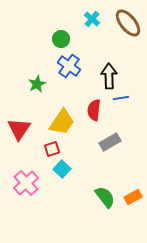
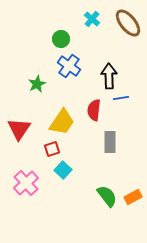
gray rectangle: rotated 60 degrees counterclockwise
cyan square: moved 1 px right, 1 px down
green semicircle: moved 2 px right, 1 px up
